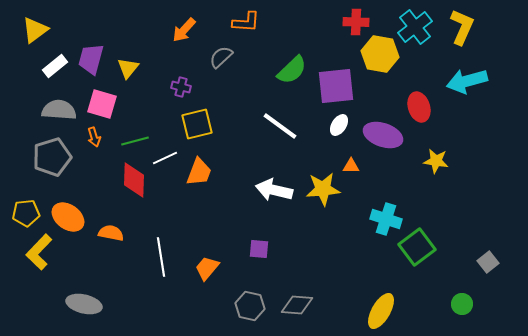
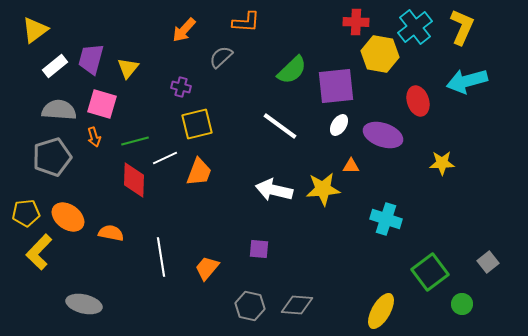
red ellipse at (419, 107): moved 1 px left, 6 px up
yellow star at (436, 161): moved 6 px right, 2 px down; rotated 10 degrees counterclockwise
green square at (417, 247): moved 13 px right, 25 px down
